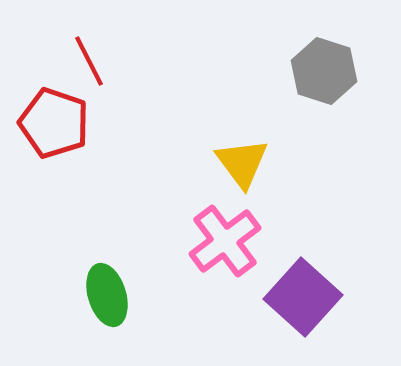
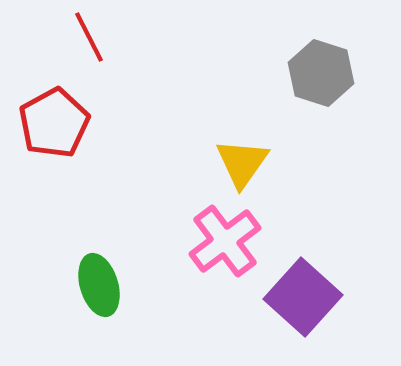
red line: moved 24 px up
gray hexagon: moved 3 px left, 2 px down
red pentagon: rotated 24 degrees clockwise
yellow triangle: rotated 12 degrees clockwise
green ellipse: moved 8 px left, 10 px up
